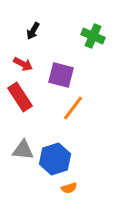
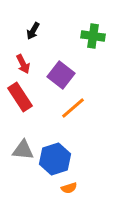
green cross: rotated 15 degrees counterclockwise
red arrow: rotated 36 degrees clockwise
purple square: rotated 24 degrees clockwise
orange line: rotated 12 degrees clockwise
